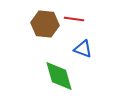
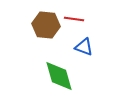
brown hexagon: moved 1 px right, 1 px down
blue triangle: moved 1 px right, 2 px up
